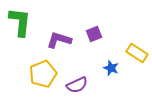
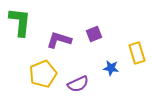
yellow rectangle: rotated 40 degrees clockwise
blue star: rotated 14 degrees counterclockwise
purple semicircle: moved 1 px right, 1 px up
